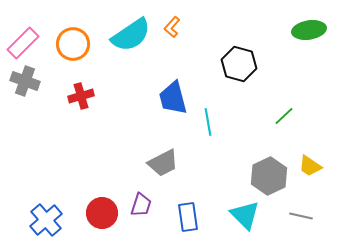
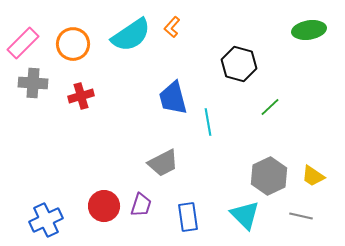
gray cross: moved 8 px right, 2 px down; rotated 16 degrees counterclockwise
green line: moved 14 px left, 9 px up
yellow trapezoid: moved 3 px right, 10 px down
red circle: moved 2 px right, 7 px up
blue cross: rotated 16 degrees clockwise
